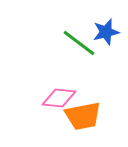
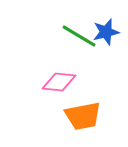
green line: moved 7 px up; rotated 6 degrees counterclockwise
pink diamond: moved 16 px up
